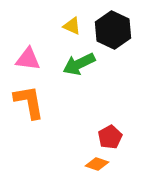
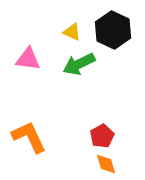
yellow triangle: moved 6 px down
orange L-shape: moved 35 px down; rotated 15 degrees counterclockwise
red pentagon: moved 8 px left, 1 px up
orange diamond: moved 9 px right; rotated 55 degrees clockwise
